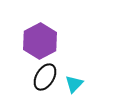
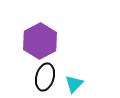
black ellipse: rotated 16 degrees counterclockwise
